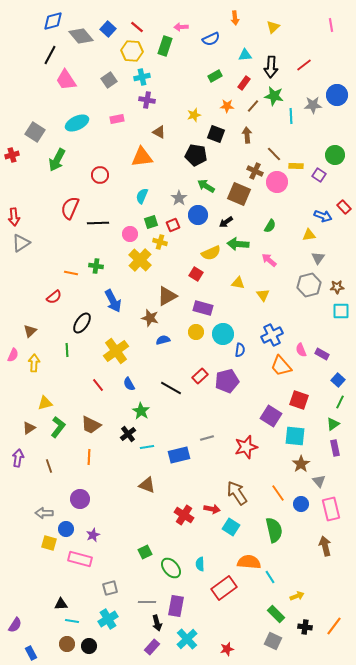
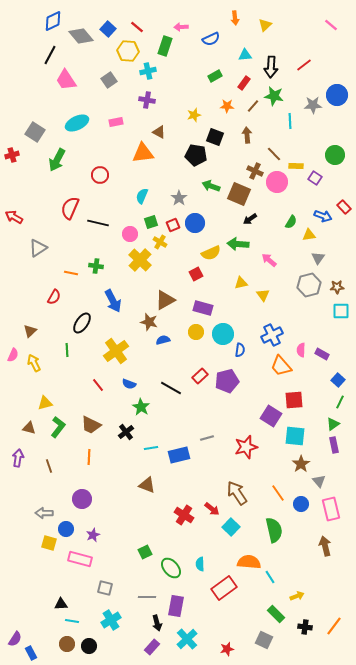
blue diamond at (53, 21): rotated 10 degrees counterclockwise
pink line at (331, 25): rotated 40 degrees counterclockwise
yellow triangle at (273, 27): moved 8 px left, 2 px up
yellow hexagon at (132, 51): moved 4 px left
cyan cross at (142, 77): moved 6 px right, 6 px up
cyan line at (291, 116): moved 1 px left, 5 px down
pink rectangle at (117, 119): moved 1 px left, 3 px down
black square at (216, 134): moved 1 px left, 3 px down
orange triangle at (142, 157): moved 1 px right, 4 px up
purple square at (319, 175): moved 4 px left, 3 px down
green arrow at (206, 186): moved 5 px right; rotated 12 degrees counterclockwise
blue circle at (198, 215): moved 3 px left, 8 px down
red arrow at (14, 217): rotated 126 degrees clockwise
black arrow at (226, 222): moved 24 px right, 3 px up
black line at (98, 223): rotated 15 degrees clockwise
green semicircle at (270, 226): moved 21 px right, 4 px up
yellow cross at (160, 242): rotated 16 degrees clockwise
gray triangle at (21, 243): moved 17 px right, 5 px down
red square at (196, 274): rotated 32 degrees clockwise
yellow triangle at (238, 283): moved 3 px right; rotated 24 degrees counterclockwise
brown triangle at (167, 296): moved 2 px left, 4 px down
red semicircle at (54, 297): rotated 21 degrees counterclockwise
brown star at (150, 318): moved 1 px left, 4 px down
pink semicircle at (301, 350): rotated 24 degrees clockwise
yellow arrow at (34, 363): rotated 30 degrees counterclockwise
blue semicircle at (129, 384): rotated 40 degrees counterclockwise
red square at (299, 400): moved 5 px left; rotated 24 degrees counterclockwise
green star at (141, 411): moved 4 px up
brown triangle at (29, 428): rotated 48 degrees clockwise
black cross at (128, 434): moved 2 px left, 2 px up
cyan line at (147, 447): moved 4 px right, 1 px down
purple rectangle at (335, 448): moved 1 px left, 3 px up
purple circle at (80, 499): moved 2 px right
red arrow at (212, 509): rotated 28 degrees clockwise
cyan square at (231, 527): rotated 12 degrees clockwise
gray square at (110, 588): moved 5 px left; rotated 28 degrees clockwise
gray line at (147, 602): moved 5 px up
cyan cross at (108, 619): moved 3 px right, 1 px down
purple semicircle at (15, 625): moved 14 px down
gray square at (273, 641): moved 9 px left, 1 px up
